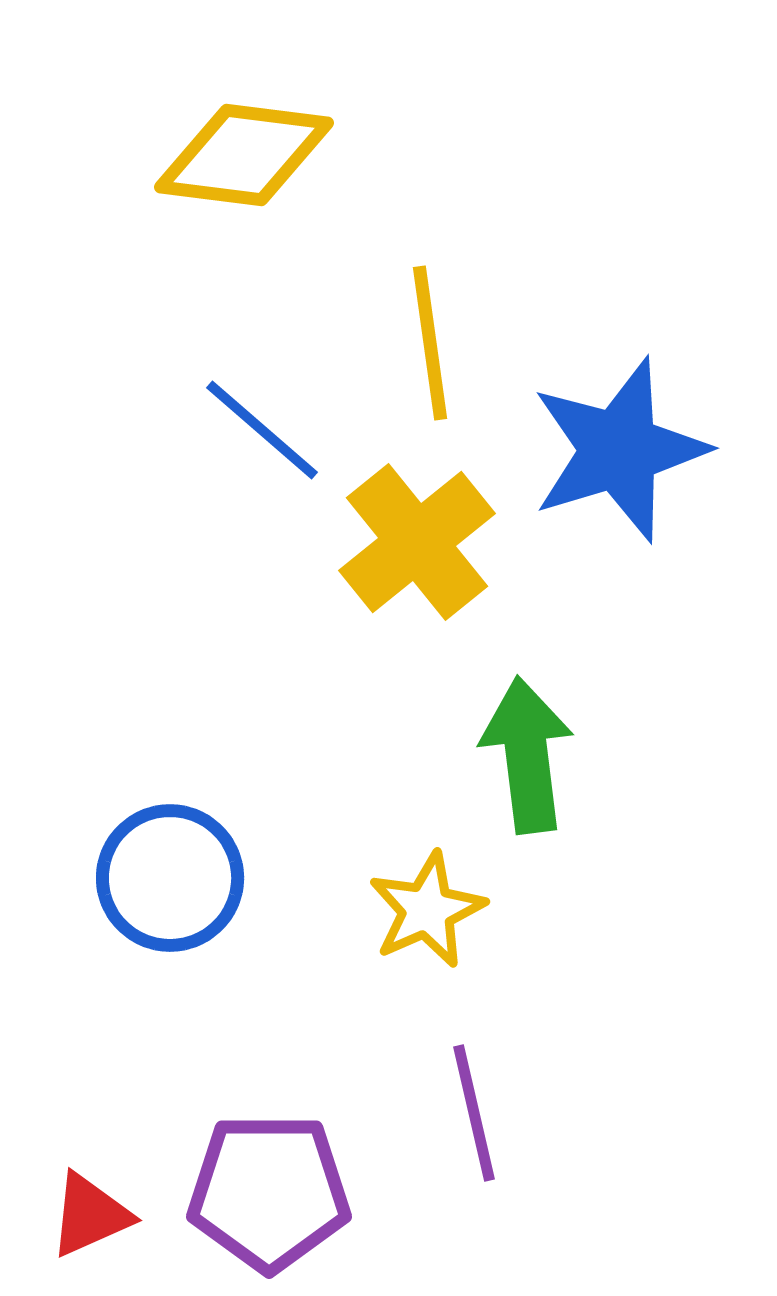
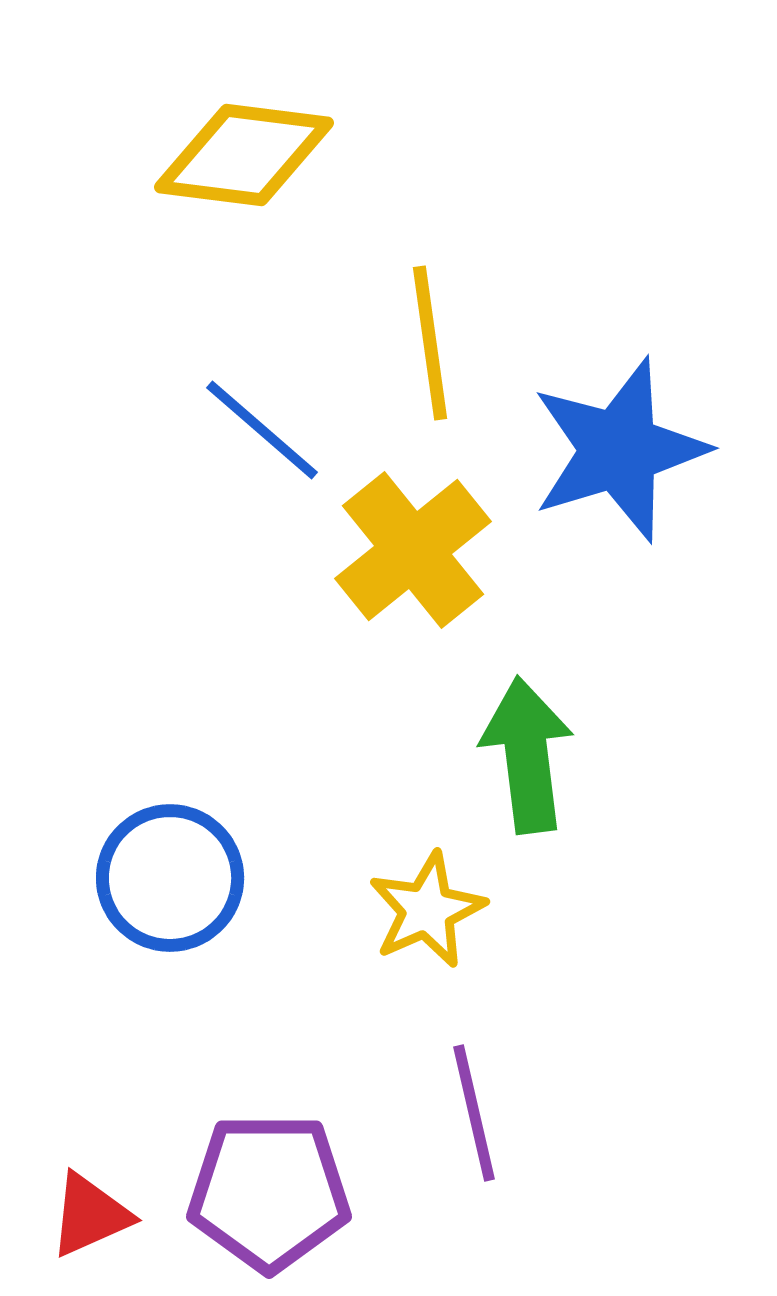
yellow cross: moved 4 px left, 8 px down
